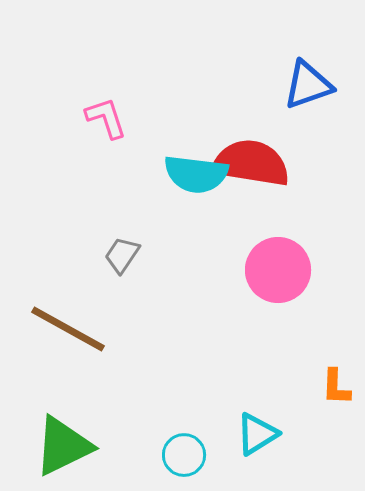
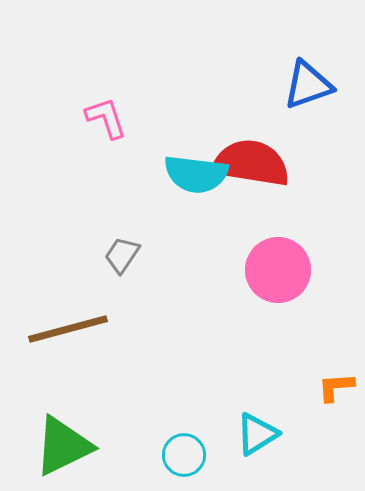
brown line: rotated 44 degrees counterclockwise
orange L-shape: rotated 84 degrees clockwise
